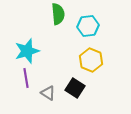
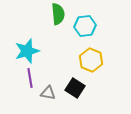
cyan hexagon: moved 3 px left
purple line: moved 4 px right
gray triangle: rotated 21 degrees counterclockwise
